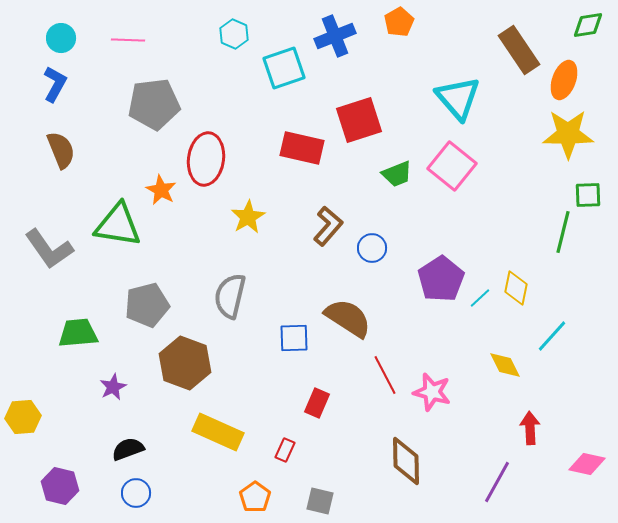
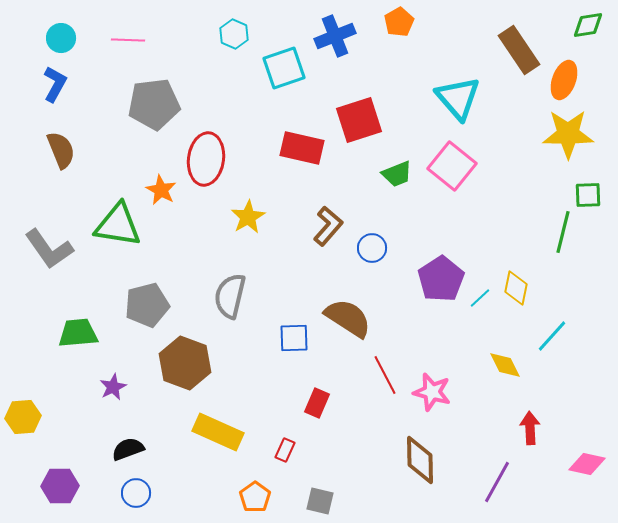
brown diamond at (406, 461): moved 14 px right, 1 px up
purple hexagon at (60, 486): rotated 15 degrees counterclockwise
